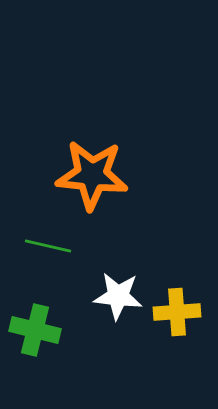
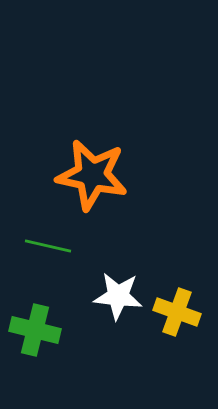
orange star: rotated 6 degrees clockwise
yellow cross: rotated 24 degrees clockwise
